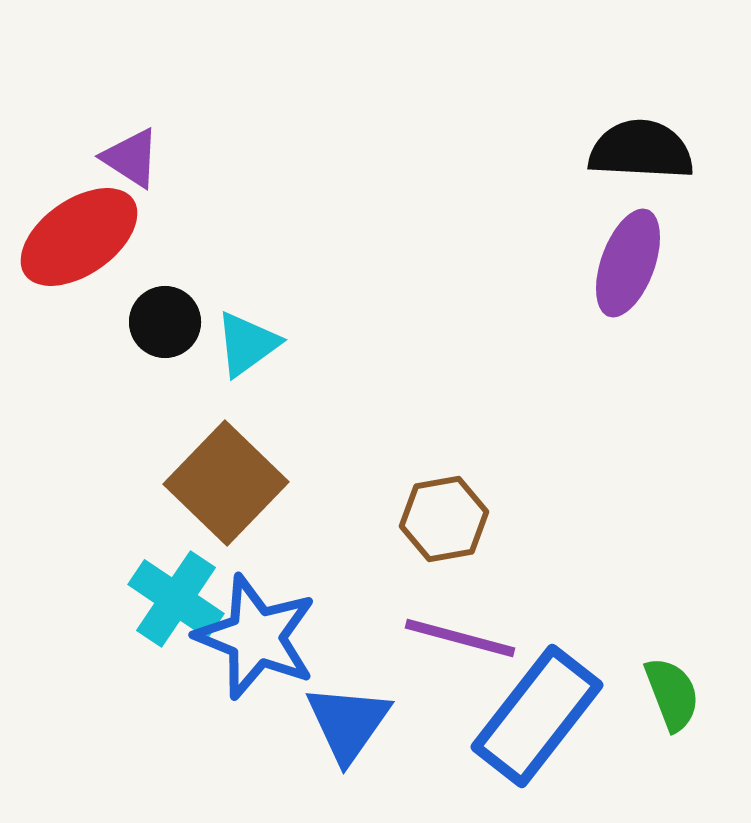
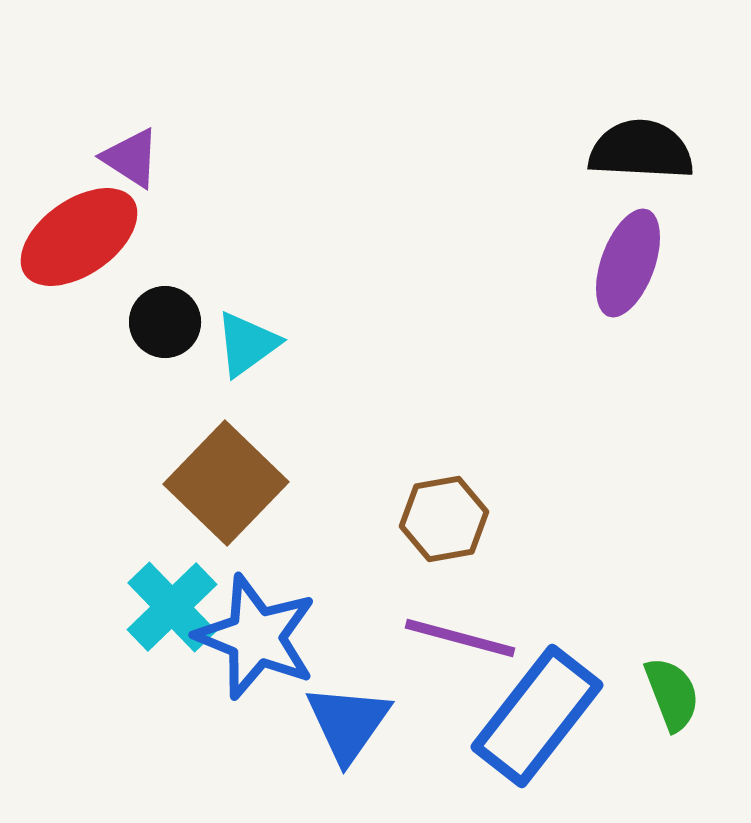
cyan cross: moved 4 px left, 8 px down; rotated 12 degrees clockwise
